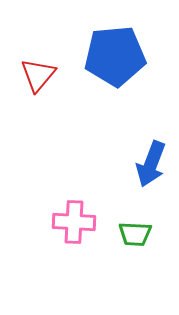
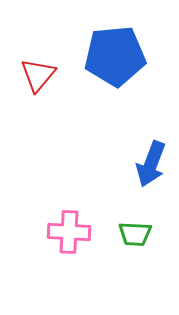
pink cross: moved 5 px left, 10 px down
